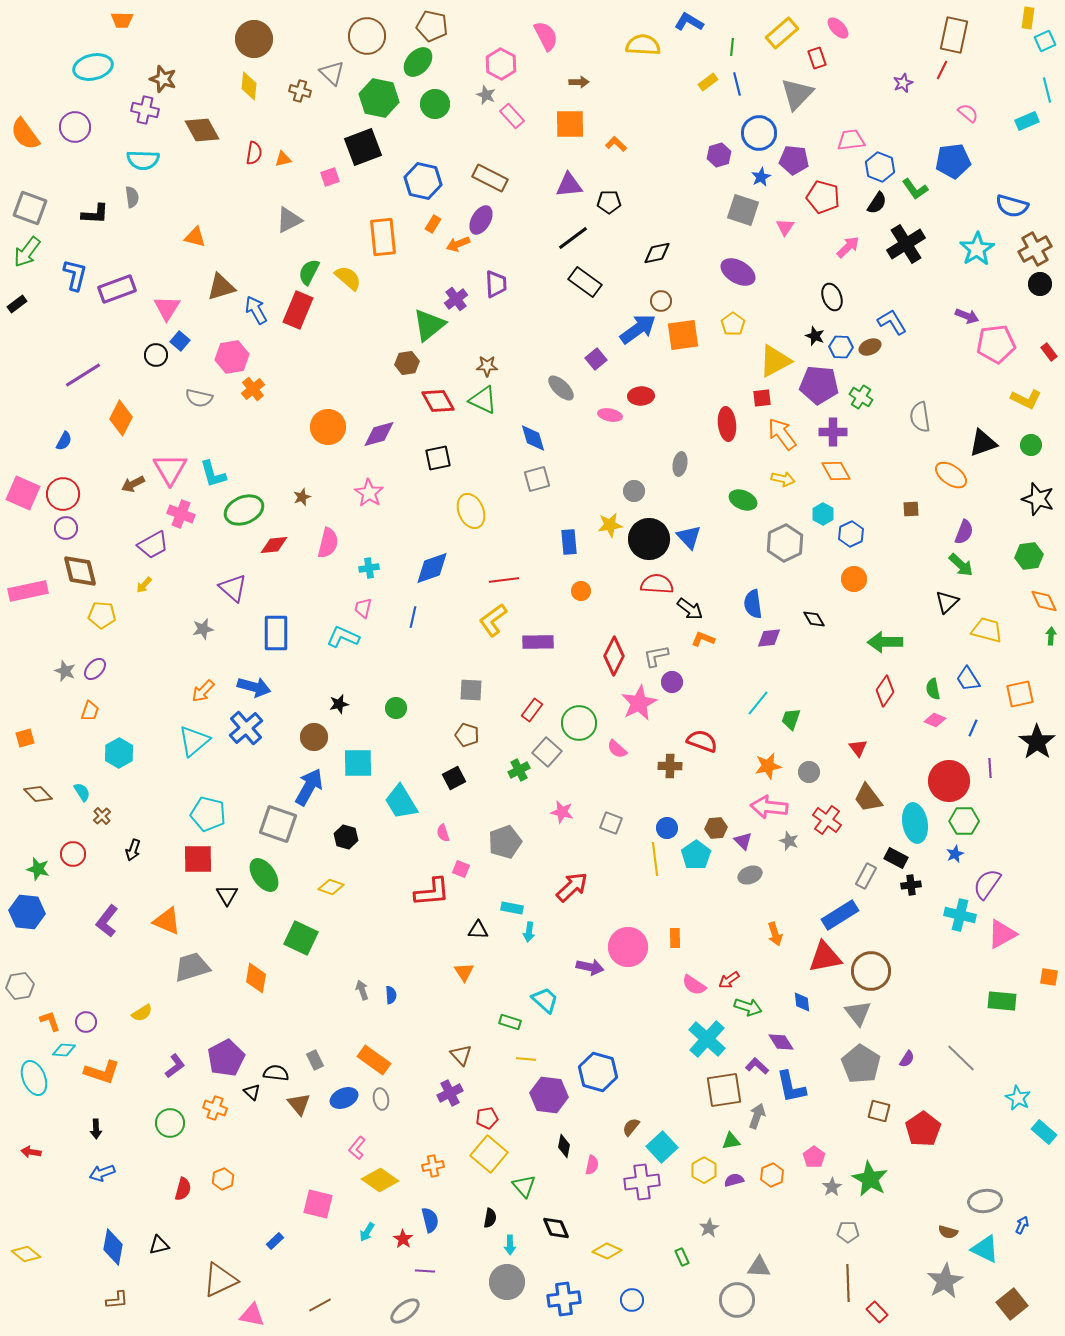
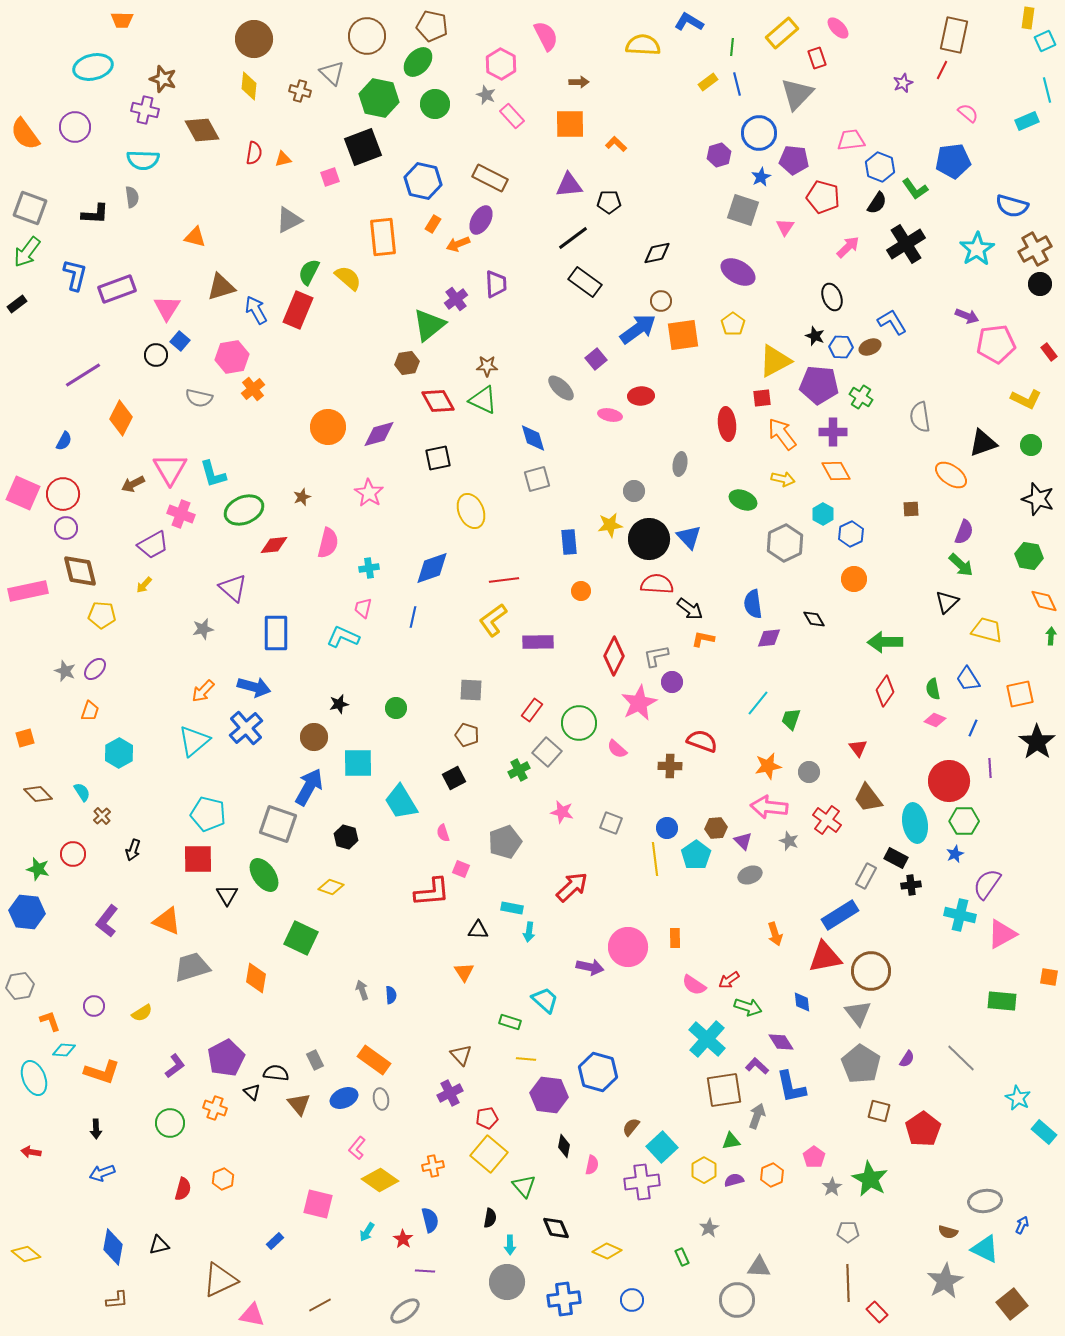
green hexagon at (1029, 556): rotated 16 degrees clockwise
orange L-shape at (703, 639): rotated 10 degrees counterclockwise
purple circle at (86, 1022): moved 8 px right, 16 px up
